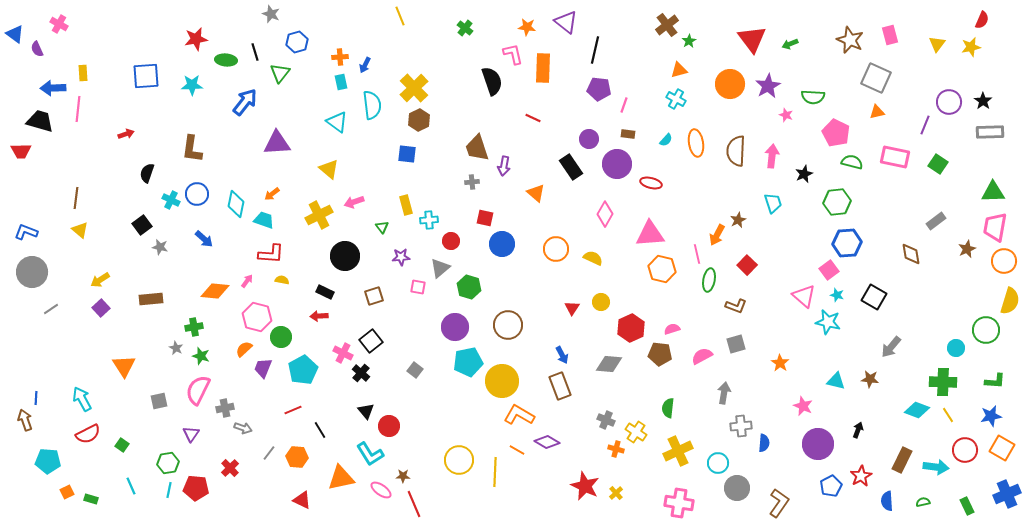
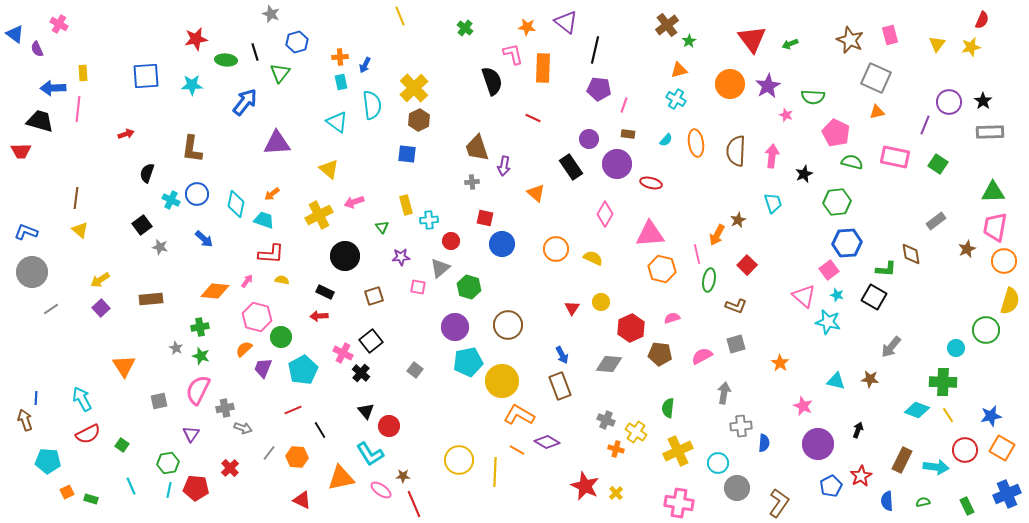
green cross at (194, 327): moved 6 px right
pink semicircle at (672, 329): moved 11 px up
green L-shape at (995, 381): moved 109 px left, 112 px up
